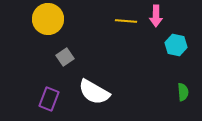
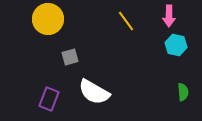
pink arrow: moved 13 px right
yellow line: rotated 50 degrees clockwise
gray square: moved 5 px right; rotated 18 degrees clockwise
